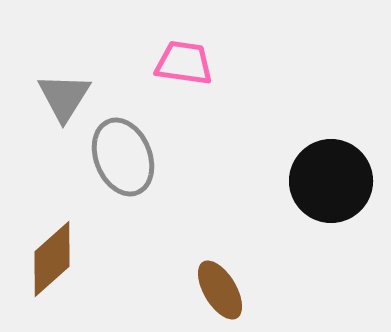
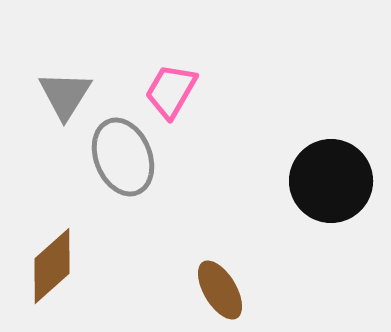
pink trapezoid: moved 13 px left, 28 px down; rotated 68 degrees counterclockwise
gray triangle: moved 1 px right, 2 px up
brown diamond: moved 7 px down
